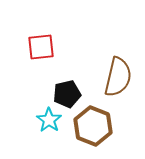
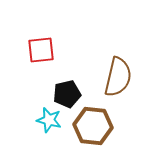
red square: moved 3 px down
cyan star: rotated 20 degrees counterclockwise
brown hexagon: rotated 15 degrees counterclockwise
